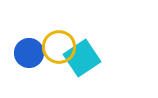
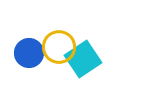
cyan square: moved 1 px right, 1 px down
